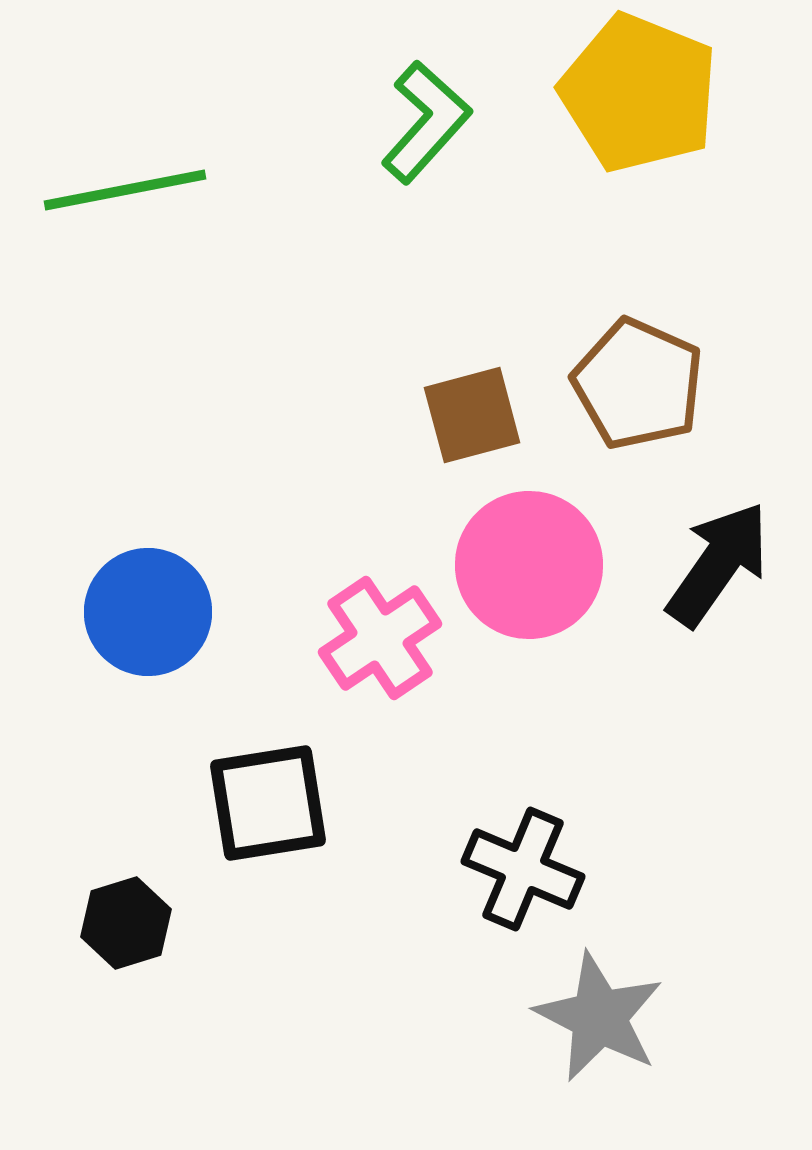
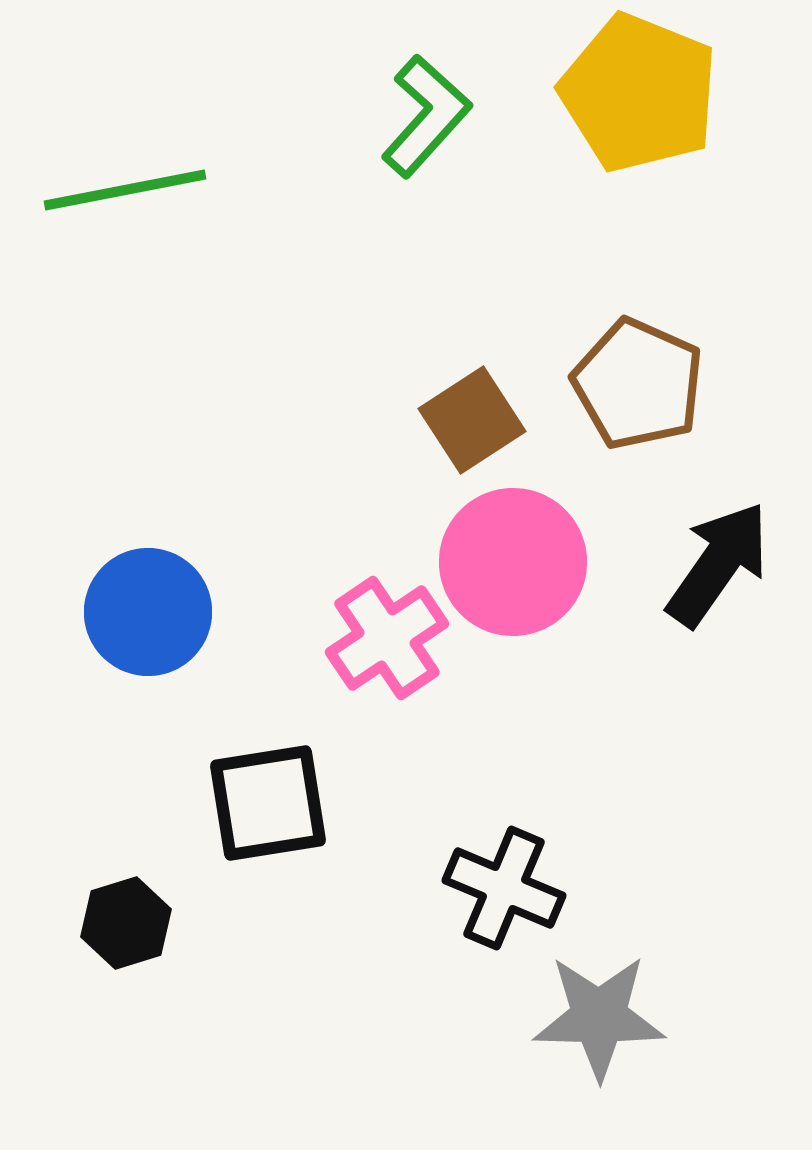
green L-shape: moved 6 px up
brown square: moved 5 px down; rotated 18 degrees counterclockwise
pink circle: moved 16 px left, 3 px up
pink cross: moved 7 px right
black cross: moved 19 px left, 19 px down
gray star: rotated 26 degrees counterclockwise
